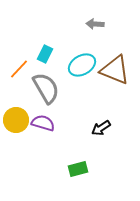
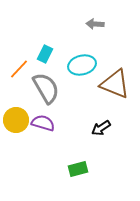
cyan ellipse: rotated 16 degrees clockwise
brown triangle: moved 14 px down
